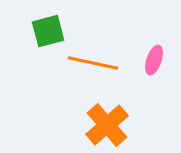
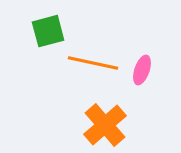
pink ellipse: moved 12 px left, 10 px down
orange cross: moved 2 px left
